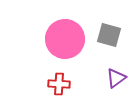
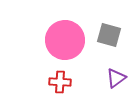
pink circle: moved 1 px down
red cross: moved 1 px right, 2 px up
